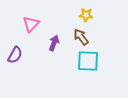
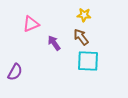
yellow star: moved 2 px left
pink triangle: rotated 24 degrees clockwise
purple arrow: rotated 56 degrees counterclockwise
purple semicircle: moved 17 px down
